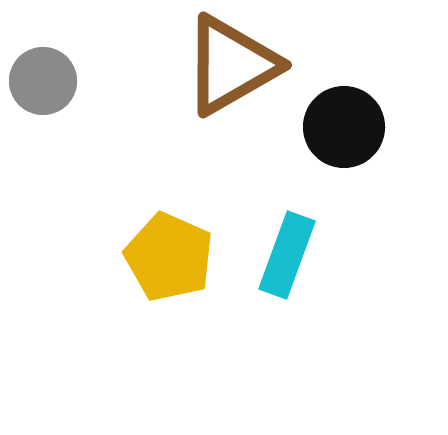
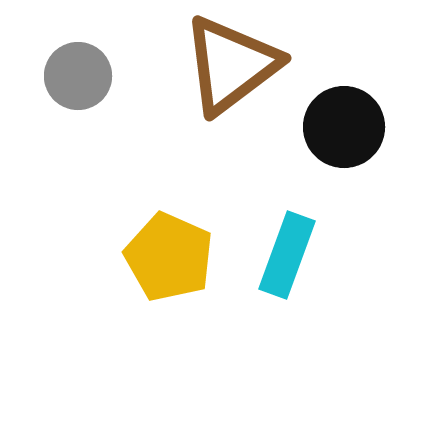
brown triangle: rotated 7 degrees counterclockwise
gray circle: moved 35 px right, 5 px up
